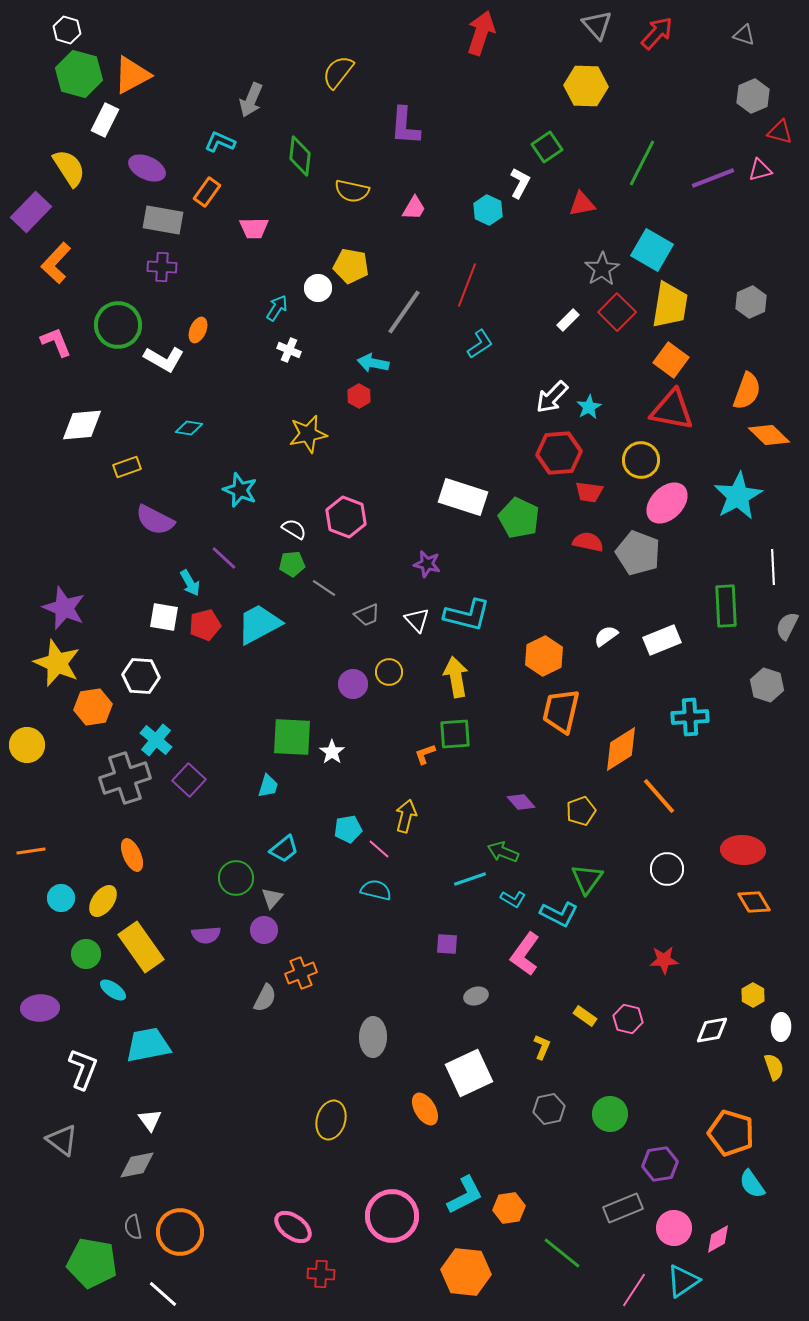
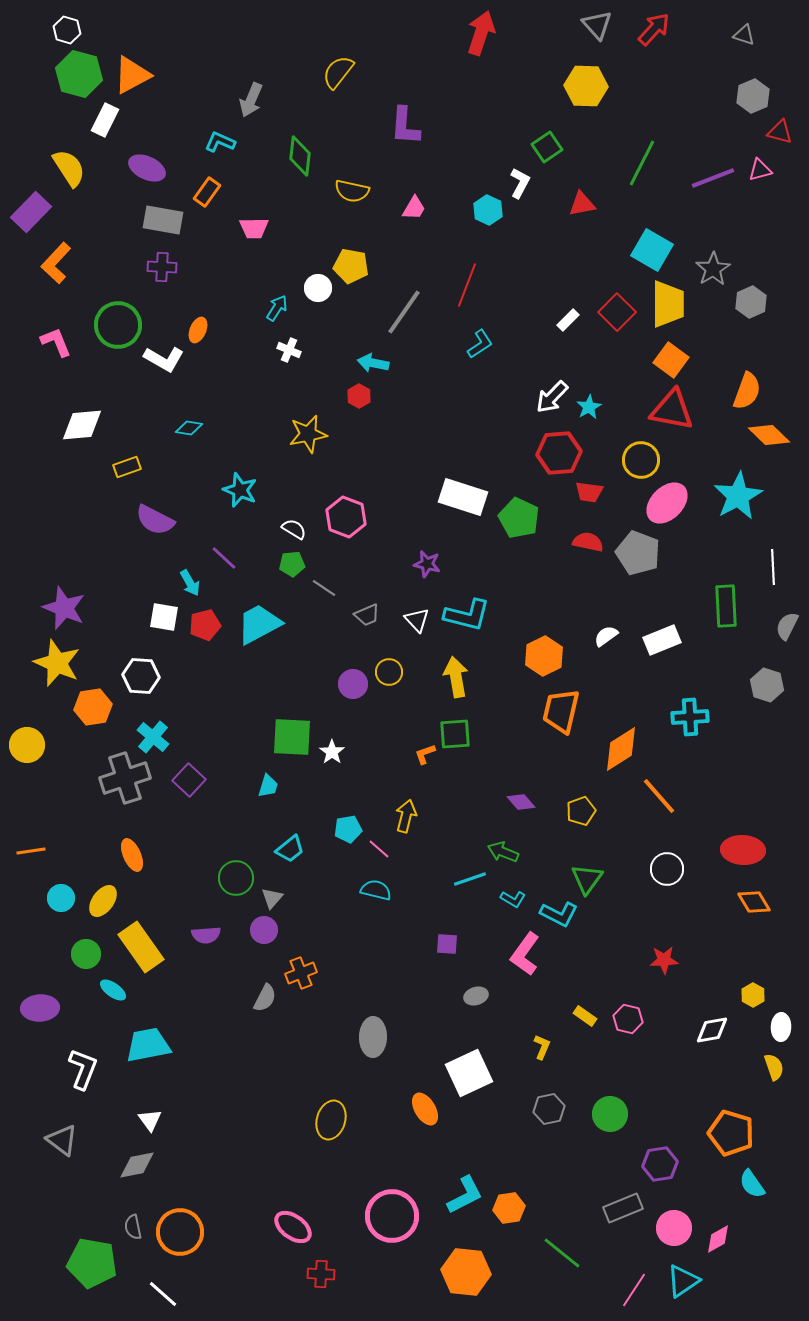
red arrow at (657, 33): moved 3 px left, 4 px up
gray star at (602, 269): moved 111 px right
yellow trapezoid at (670, 305): moved 2 px left, 1 px up; rotated 9 degrees counterclockwise
cyan cross at (156, 740): moved 3 px left, 3 px up
cyan trapezoid at (284, 849): moved 6 px right
